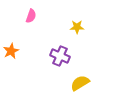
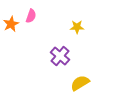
orange star: moved 27 px up
purple cross: rotated 18 degrees clockwise
